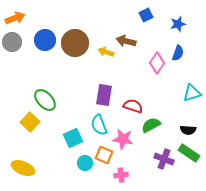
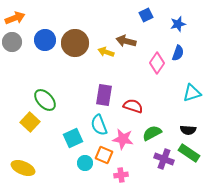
green semicircle: moved 1 px right, 8 px down
